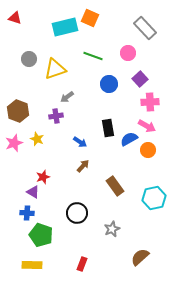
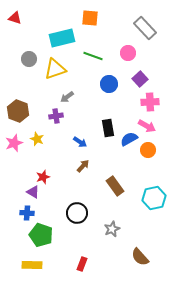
orange square: rotated 18 degrees counterclockwise
cyan rectangle: moved 3 px left, 11 px down
brown semicircle: rotated 90 degrees counterclockwise
